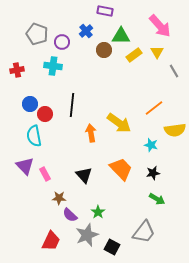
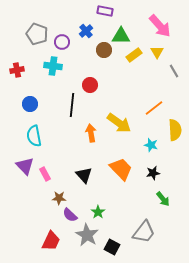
red circle: moved 45 px right, 29 px up
yellow semicircle: rotated 85 degrees counterclockwise
green arrow: moved 6 px right; rotated 21 degrees clockwise
gray star: rotated 20 degrees counterclockwise
